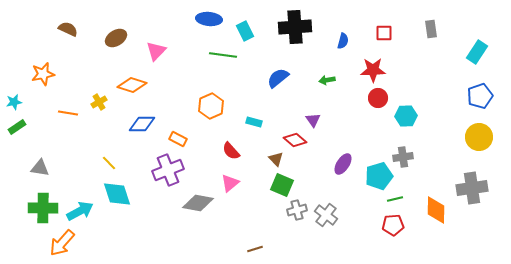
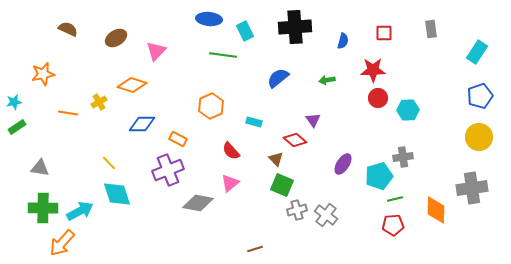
cyan hexagon at (406, 116): moved 2 px right, 6 px up
